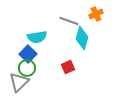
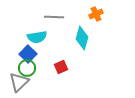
gray line: moved 15 px left, 4 px up; rotated 18 degrees counterclockwise
red square: moved 7 px left
